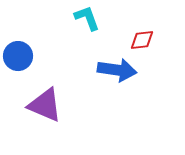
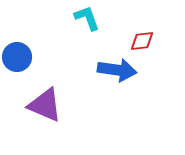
red diamond: moved 1 px down
blue circle: moved 1 px left, 1 px down
